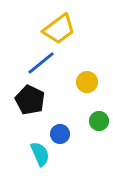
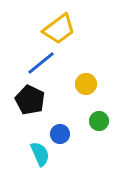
yellow circle: moved 1 px left, 2 px down
